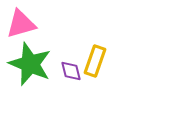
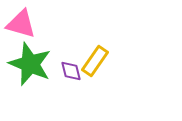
pink triangle: rotated 32 degrees clockwise
yellow rectangle: rotated 16 degrees clockwise
